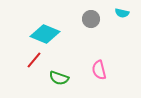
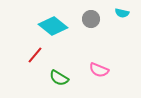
cyan diamond: moved 8 px right, 8 px up; rotated 16 degrees clockwise
red line: moved 1 px right, 5 px up
pink semicircle: rotated 54 degrees counterclockwise
green semicircle: rotated 12 degrees clockwise
